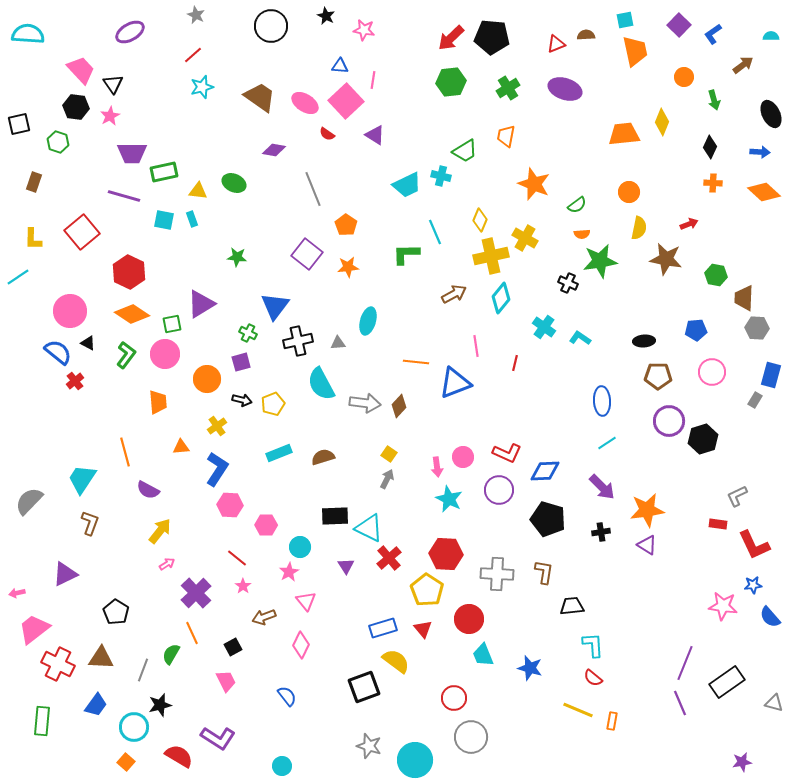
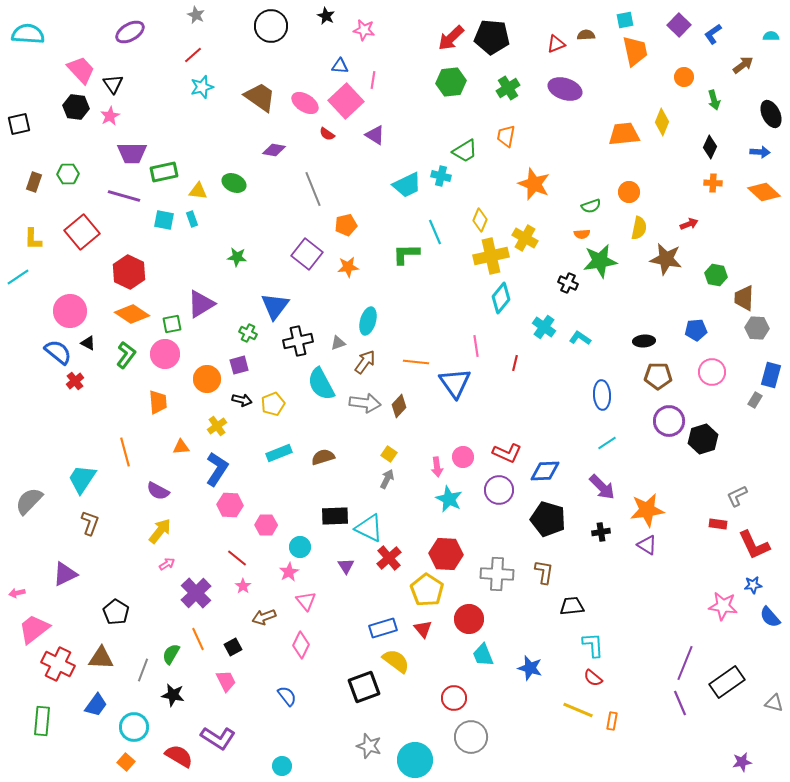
green hexagon at (58, 142): moved 10 px right, 32 px down; rotated 20 degrees counterclockwise
green semicircle at (577, 205): moved 14 px right, 1 px down; rotated 18 degrees clockwise
orange pentagon at (346, 225): rotated 25 degrees clockwise
brown arrow at (454, 294): moved 89 px left, 68 px down; rotated 25 degrees counterclockwise
gray triangle at (338, 343): rotated 14 degrees counterclockwise
purple square at (241, 362): moved 2 px left, 3 px down
blue triangle at (455, 383): rotated 44 degrees counterclockwise
blue ellipse at (602, 401): moved 6 px up
purple semicircle at (148, 490): moved 10 px right, 1 px down
orange line at (192, 633): moved 6 px right, 6 px down
black star at (160, 705): moved 13 px right, 10 px up; rotated 25 degrees clockwise
